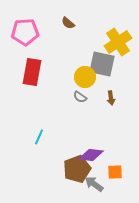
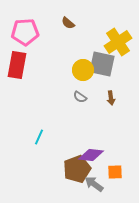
red rectangle: moved 15 px left, 7 px up
yellow circle: moved 2 px left, 7 px up
